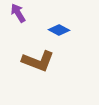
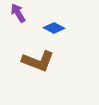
blue diamond: moved 5 px left, 2 px up
